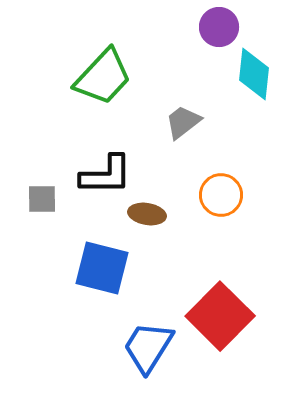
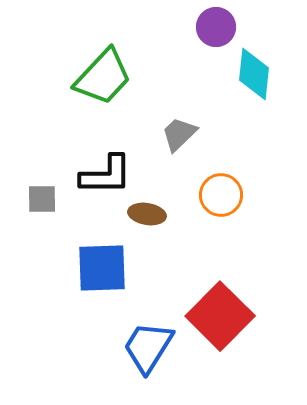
purple circle: moved 3 px left
gray trapezoid: moved 4 px left, 12 px down; rotated 6 degrees counterclockwise
blue square: rotated 16 degrees counterclockwise
